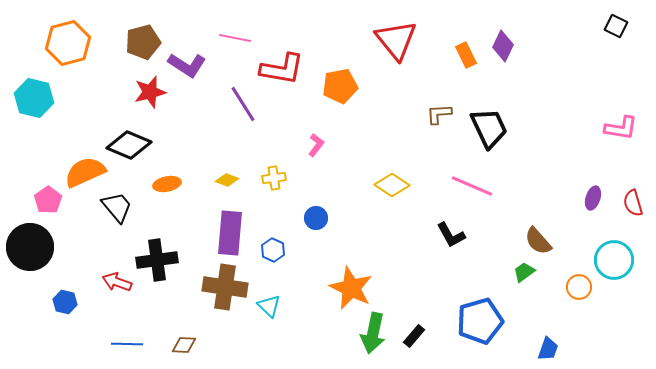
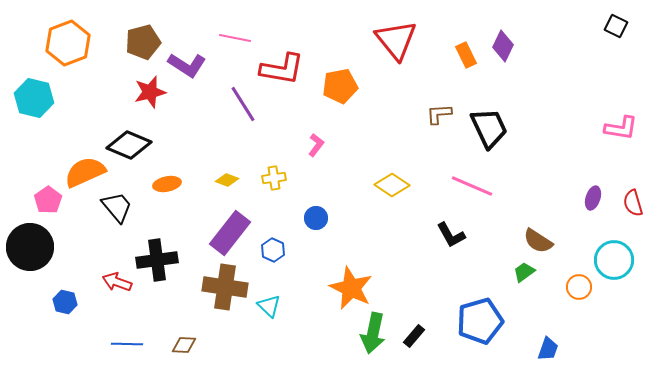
orange hexagon at (68, 43): rotated 6 degrees counterclockwise
purple rectangle at (230, 233): rotated 33 degrees clockwise
brown semicircle at (538, 241): rotated 16 degrees counterclockwise
